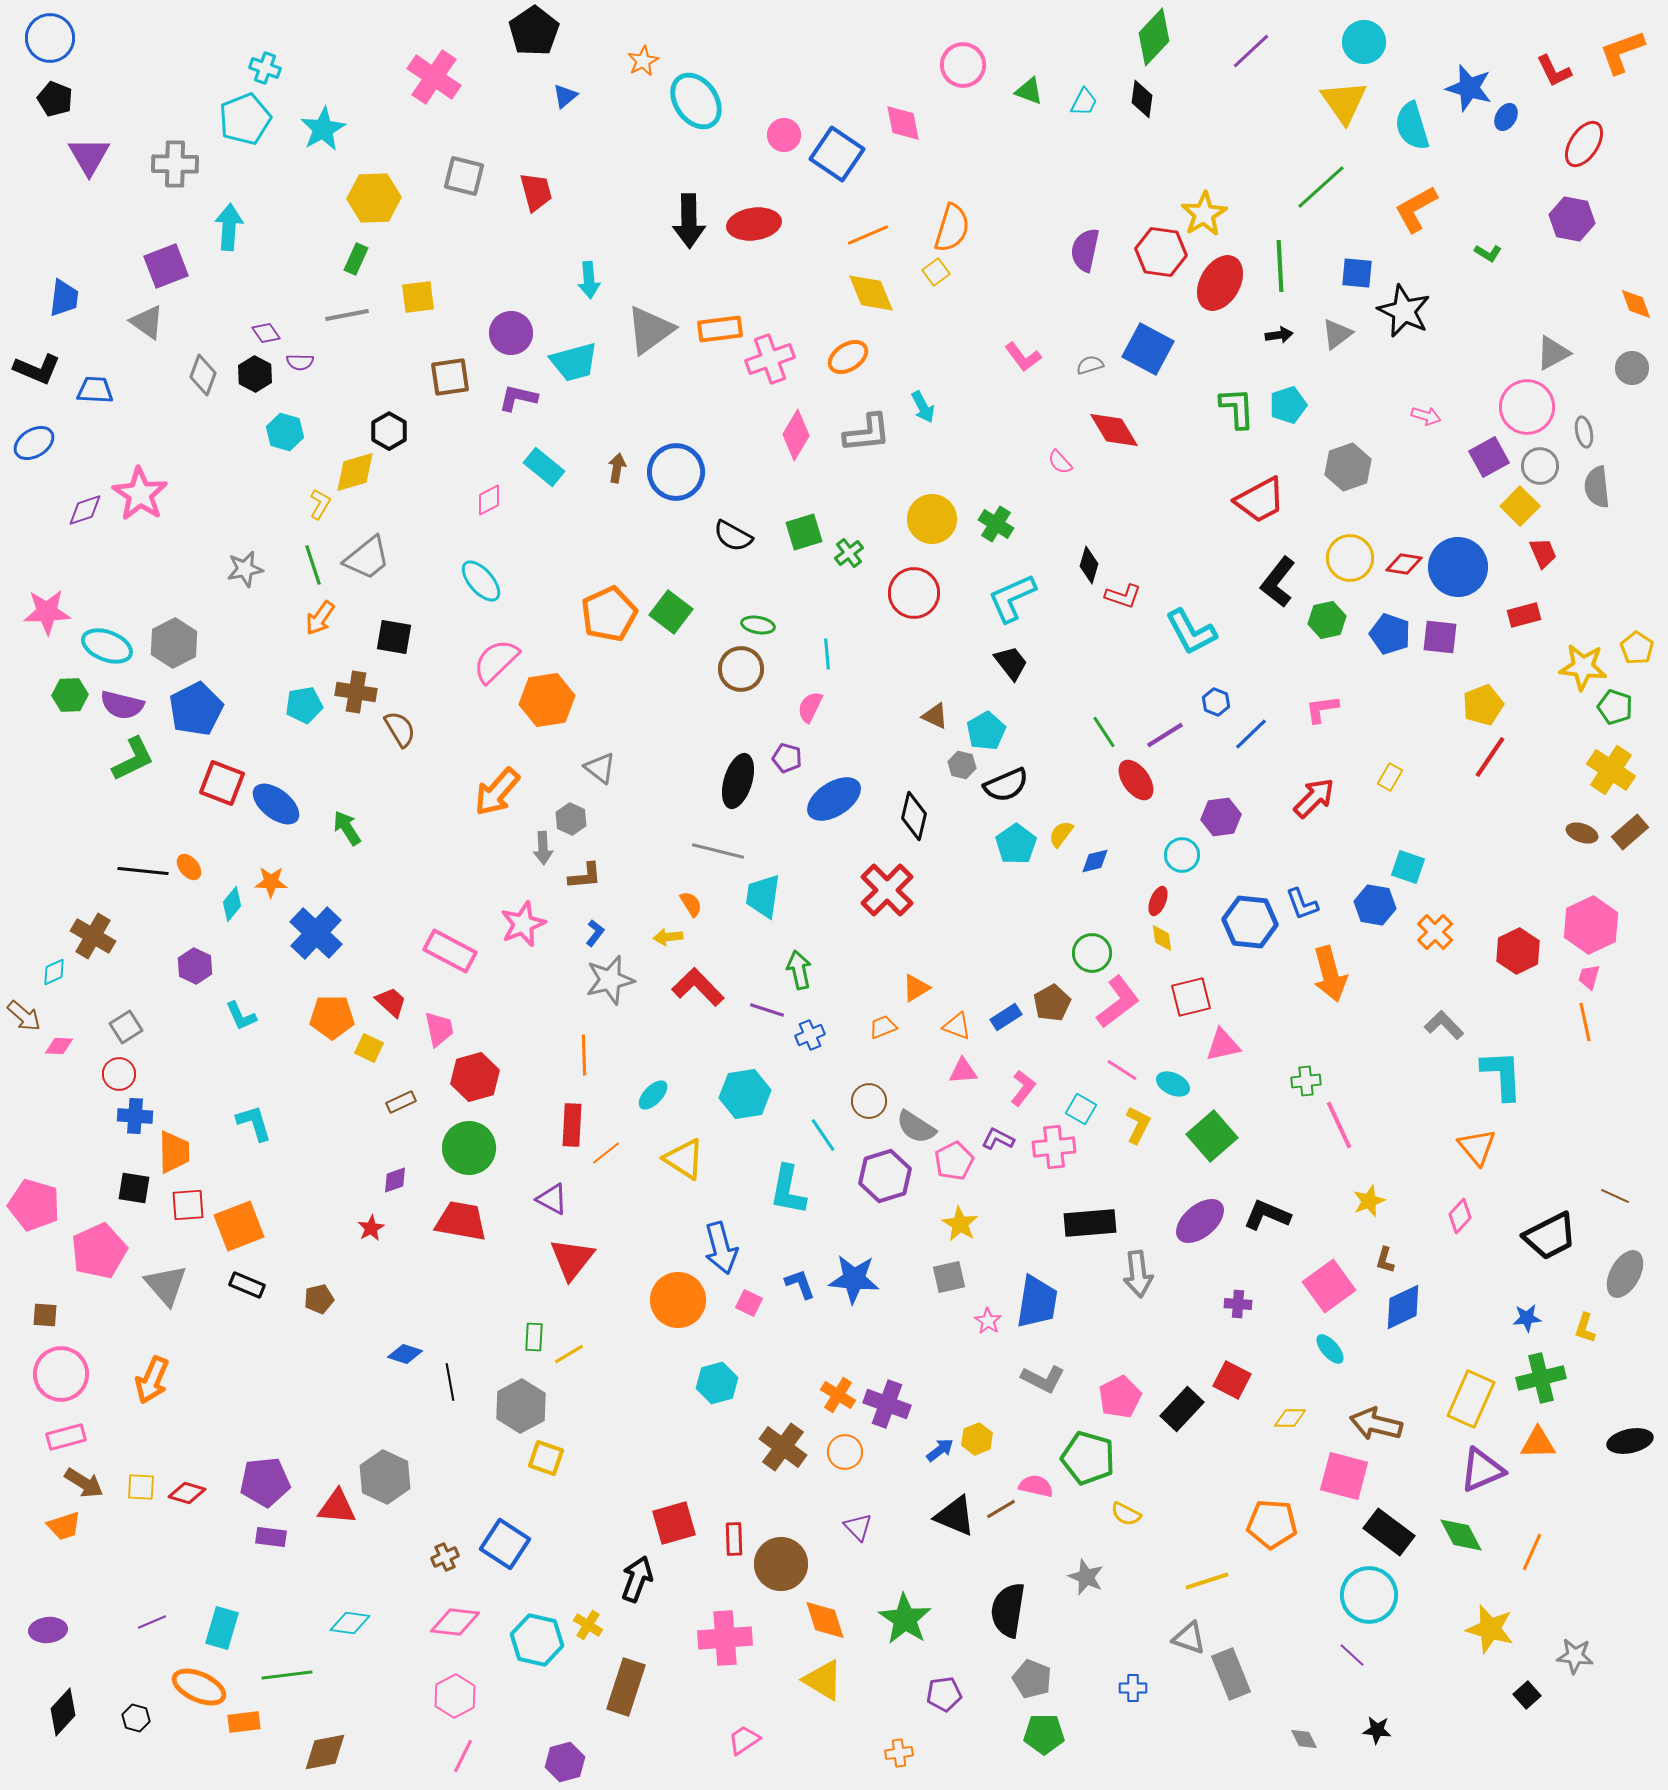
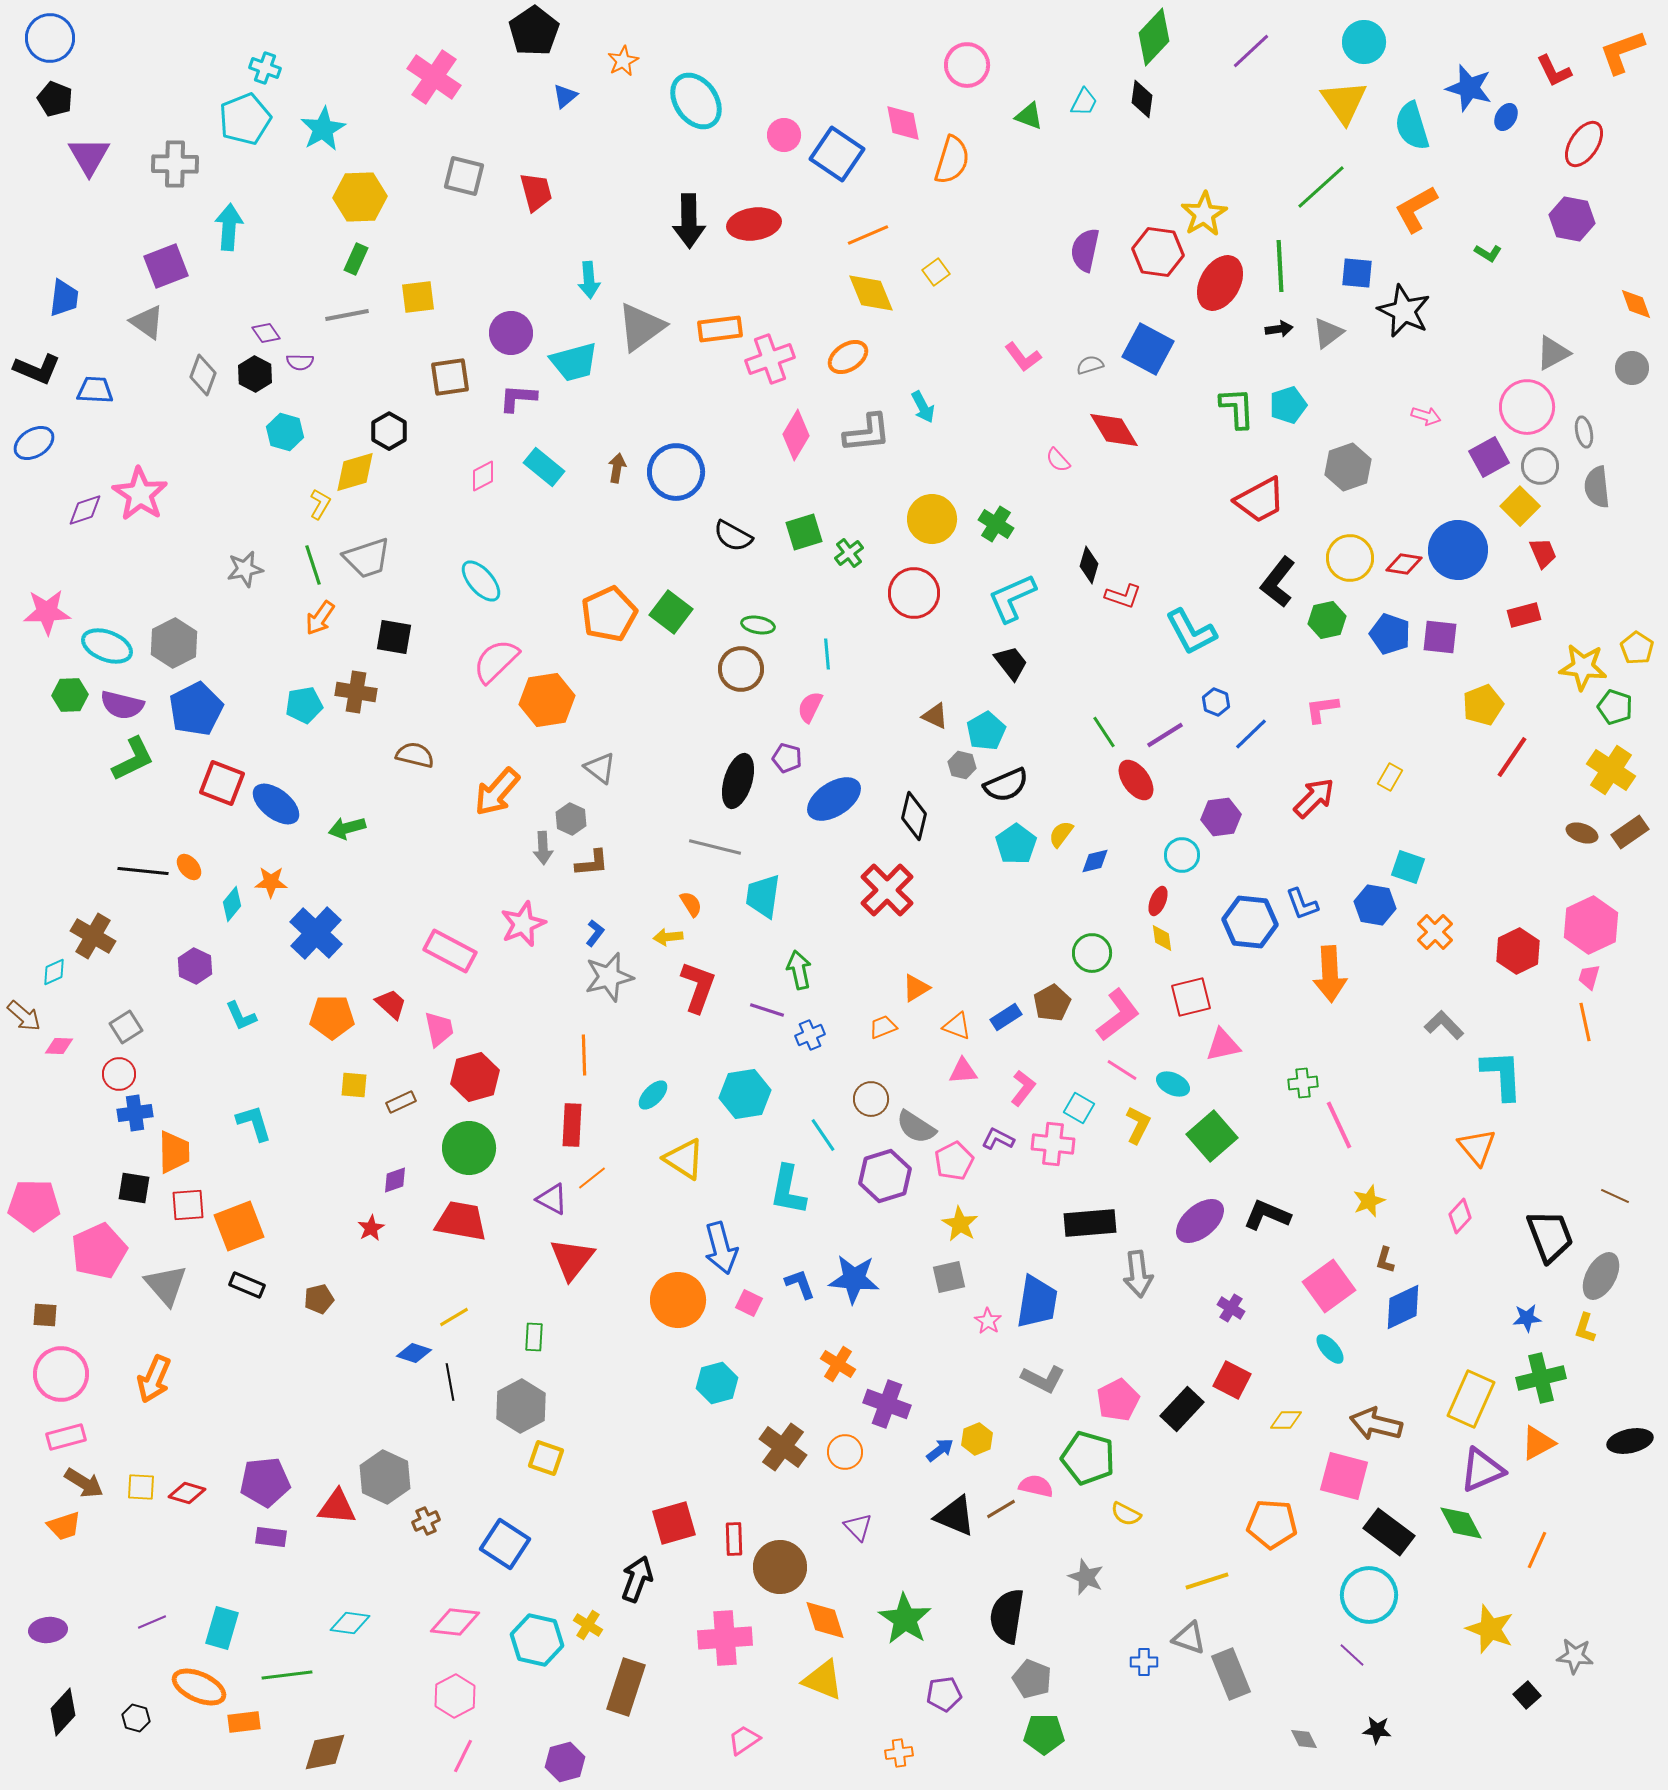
orange star at (643, 61): moved 20 px left
pink circle at (963, 65): moved 4 px right
green triangle at (1029, 91): moved 25 px down
yellow hexagon at (374, 198): moved 14 px left, 1 px up
orange semicircle at (952, 228): moved 68 px up
red hexagon at (1161, 252): moved 3 px left
gray triangle at (650, 330): moved 9 px left, 3 px up
gray triangle at (1337, 334): moved 9 px left, 1 px up
black arrow at (1279, 335): moved 6 px up
purple L-shape at (518, 398): rotated 9 degrees counterclockwise
pink semicircle at (1060, 462): moved 2 px left, 2 px up
pink diamond at (489, 500): moved 6 px left, 24 px up
gray trapezoid at (367, 558): rotated 21 degrees clockwise
blue circle at (1458, 567): moved 17 px up
brown semicircle at (400, 729): moved 15 px right, 26 px down; rotated 45 degrees counterclockwise
red line at (1490, 757): moved 22 px right
green arrow at (347, 828): rotated 72 degrees counterclockwise
brown rectangle at (1630, 832): rotated 6 degrees clockwise
gray line at (718, 851): moved 3 px left, 4 px up
brown L-shape at (585, 876): moved 7 px right, 13 px up
orange arrow at (1330, 974): rotated 12 degrees clockwise
gray star at (610, 980): moved 1 px left, 3 px up
red L-shape at (698, 987): rotated 64 degrees clockwise
red trapezoid at (391, 1002): moved 2 px down
pink L-shape at (1118, 1002): moved 13 px down
yellow square at (369, 1048): moved 15 px left, 37 px down; rotated 20 degrees counterclockwise
green cross at (1306, 1081): moved 3 px left, 2 px down
brown circle at (869, 1101): moved 2 px right, 2 px up
cyan square at (1081, 1109): moved 2 px left, 1 px up
blue cross at (135, 1116): moved 3 px up; rotated 12 degrees counterclockwise
pink cross at (1054, 1147): moved 1 px left, 3 px up; rotated 12 degrees clockwise
orange line at (606, 1153): moved 14 px left, 25 px down
pink pentagon at (34, 1205): rotated 15 degrees counterclockwise
black trapezoid at (1550, 1236): rotated 84 degrees counterclockwise
gray ellipse at (1625, 1274): moved 24 px left, 2 px down
purple cross at (1238, 1304): moved 7 px left, 4 px down; rotated 28 degrees clockwise
blue diamond at (405, 1354): moved 9 px right, 1 px up
yellow line at (569, 1354): moved 115 px left, 37 px up
orange arrow at (152, 1380): moved 2 px right, 1 px up
orange cross at (838, 1395): moved 31 px up
pink pentagon at (1120, 1397): moved 2 px left, 3 px down
yellow diamond at (1290, 1418): moved 4 px left, 2 px down
orange triangle at (1538, 1443): rotated 27 degrees counterclockwise
green diamond at (1461, 1535): moved 12 px up
orange line at (1532, 1552): moved 5 px right, 2 px up
brown cross at (445, 1557): moved 19 px left, 36 px up
brown circle at (781, 1564): moved 1 px left, 3 px down
black semicircle at (1008, 1610): moved 1 px left, 6 px down
yellow star at (1490, 1629): rotated 6 degrees clockwise
yellow triangle at (823, 1680): rotated 9 degrees counterclockwise
blue cross at (1133, 1688): moved 11 px right, 26 px up
